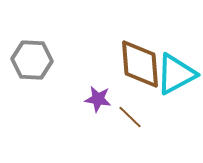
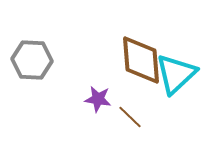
brown diamond: moved 1 px right, 4 px up
cyan triangle: rotated 15 degrees counterclockwise
